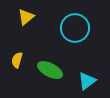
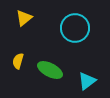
yellow triangle: moved 2 px left, 1 px down
yellow semicircle: moved 1 px right, 1 px down
